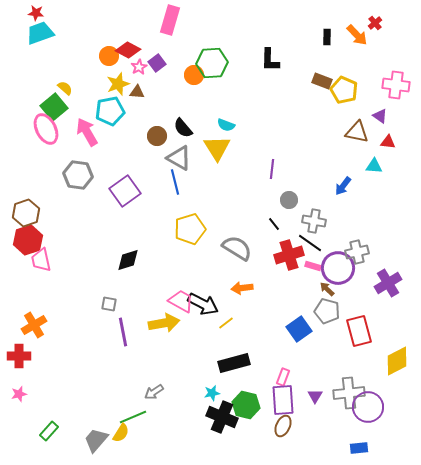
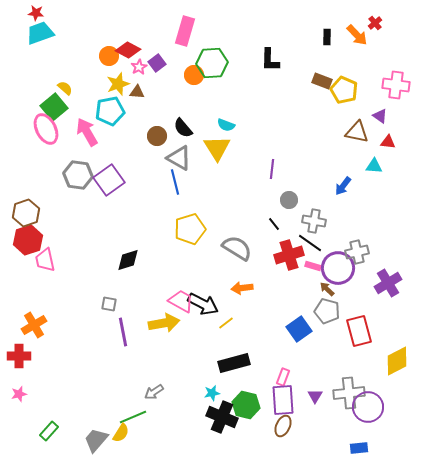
pink rectangle at (170, 20): moved 15 px right, 11 px down
purple square at (125, 191): moved 16 px left, 11 px up
pink trapezoid at (41, 260): moved 4 px right
